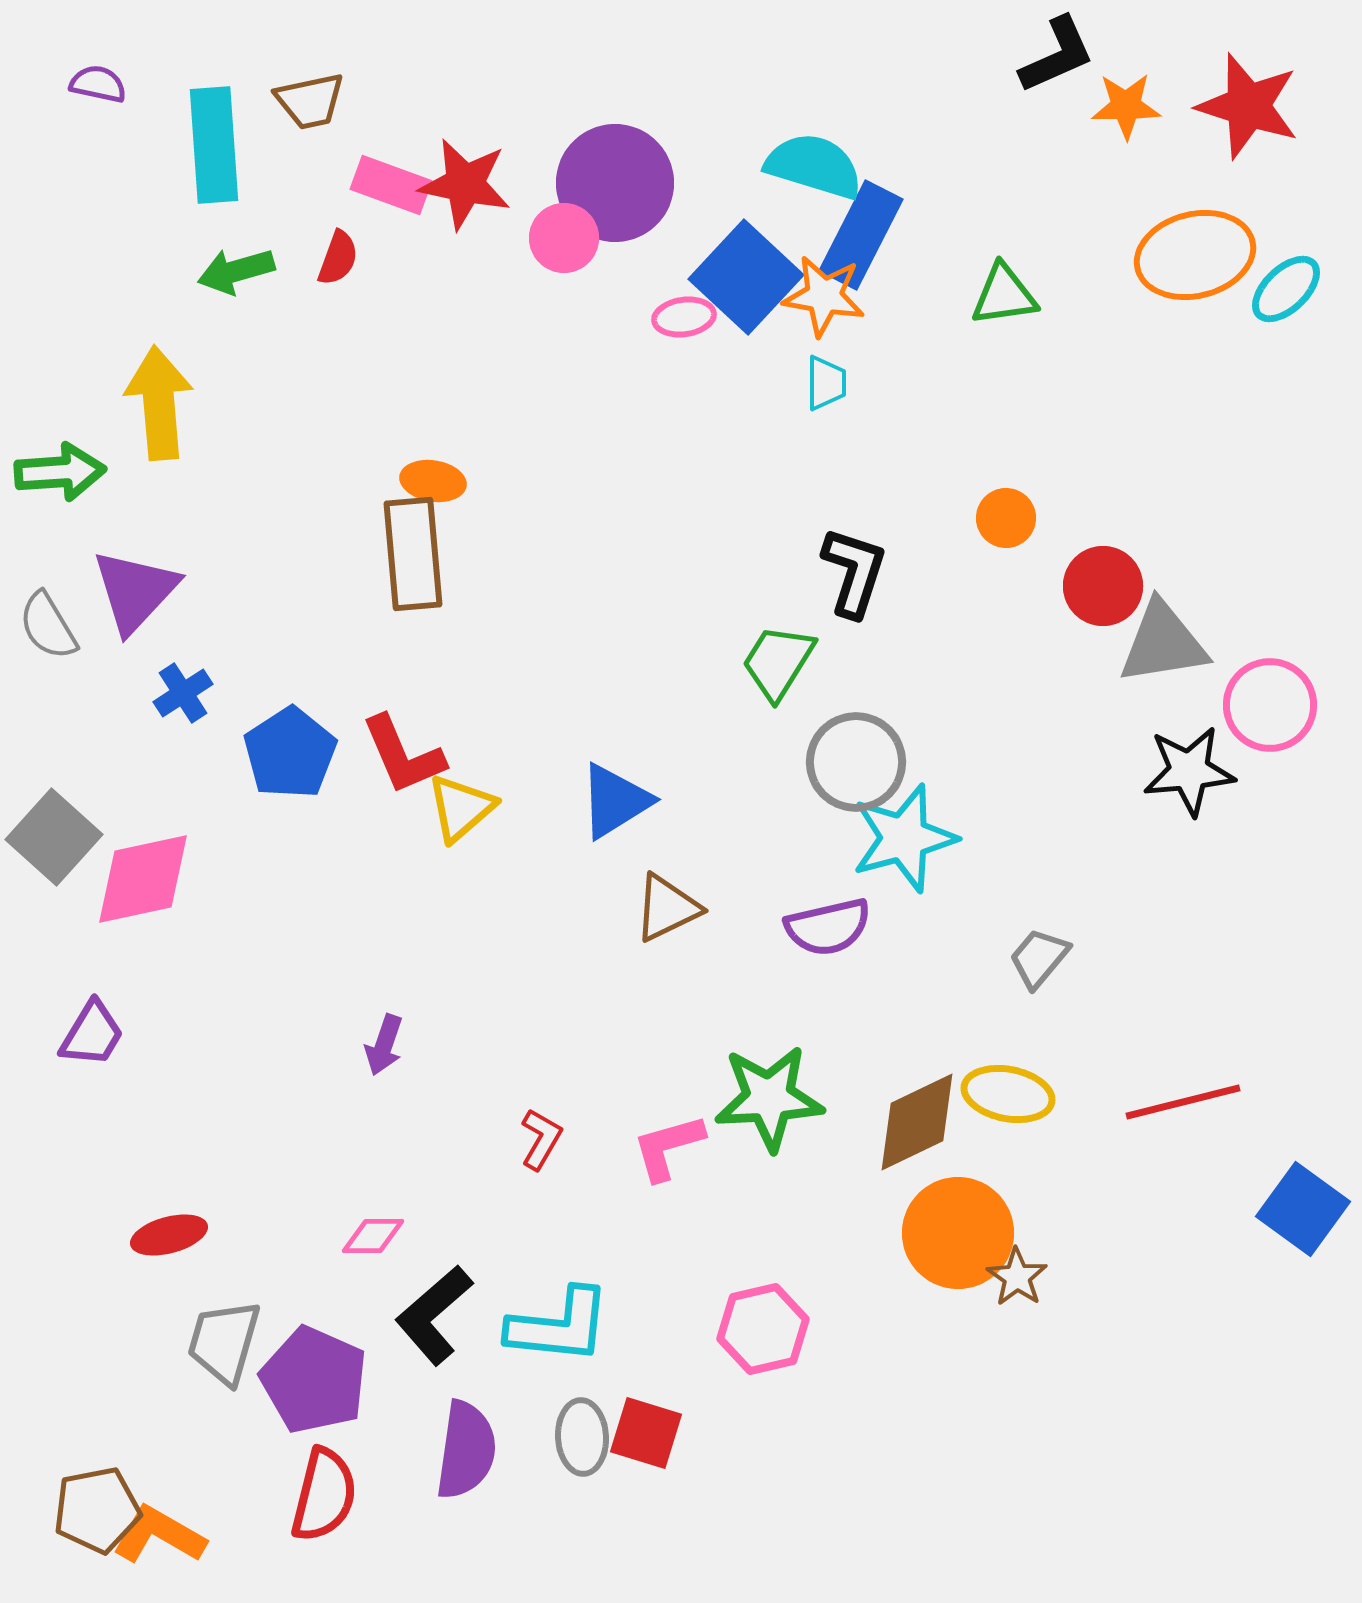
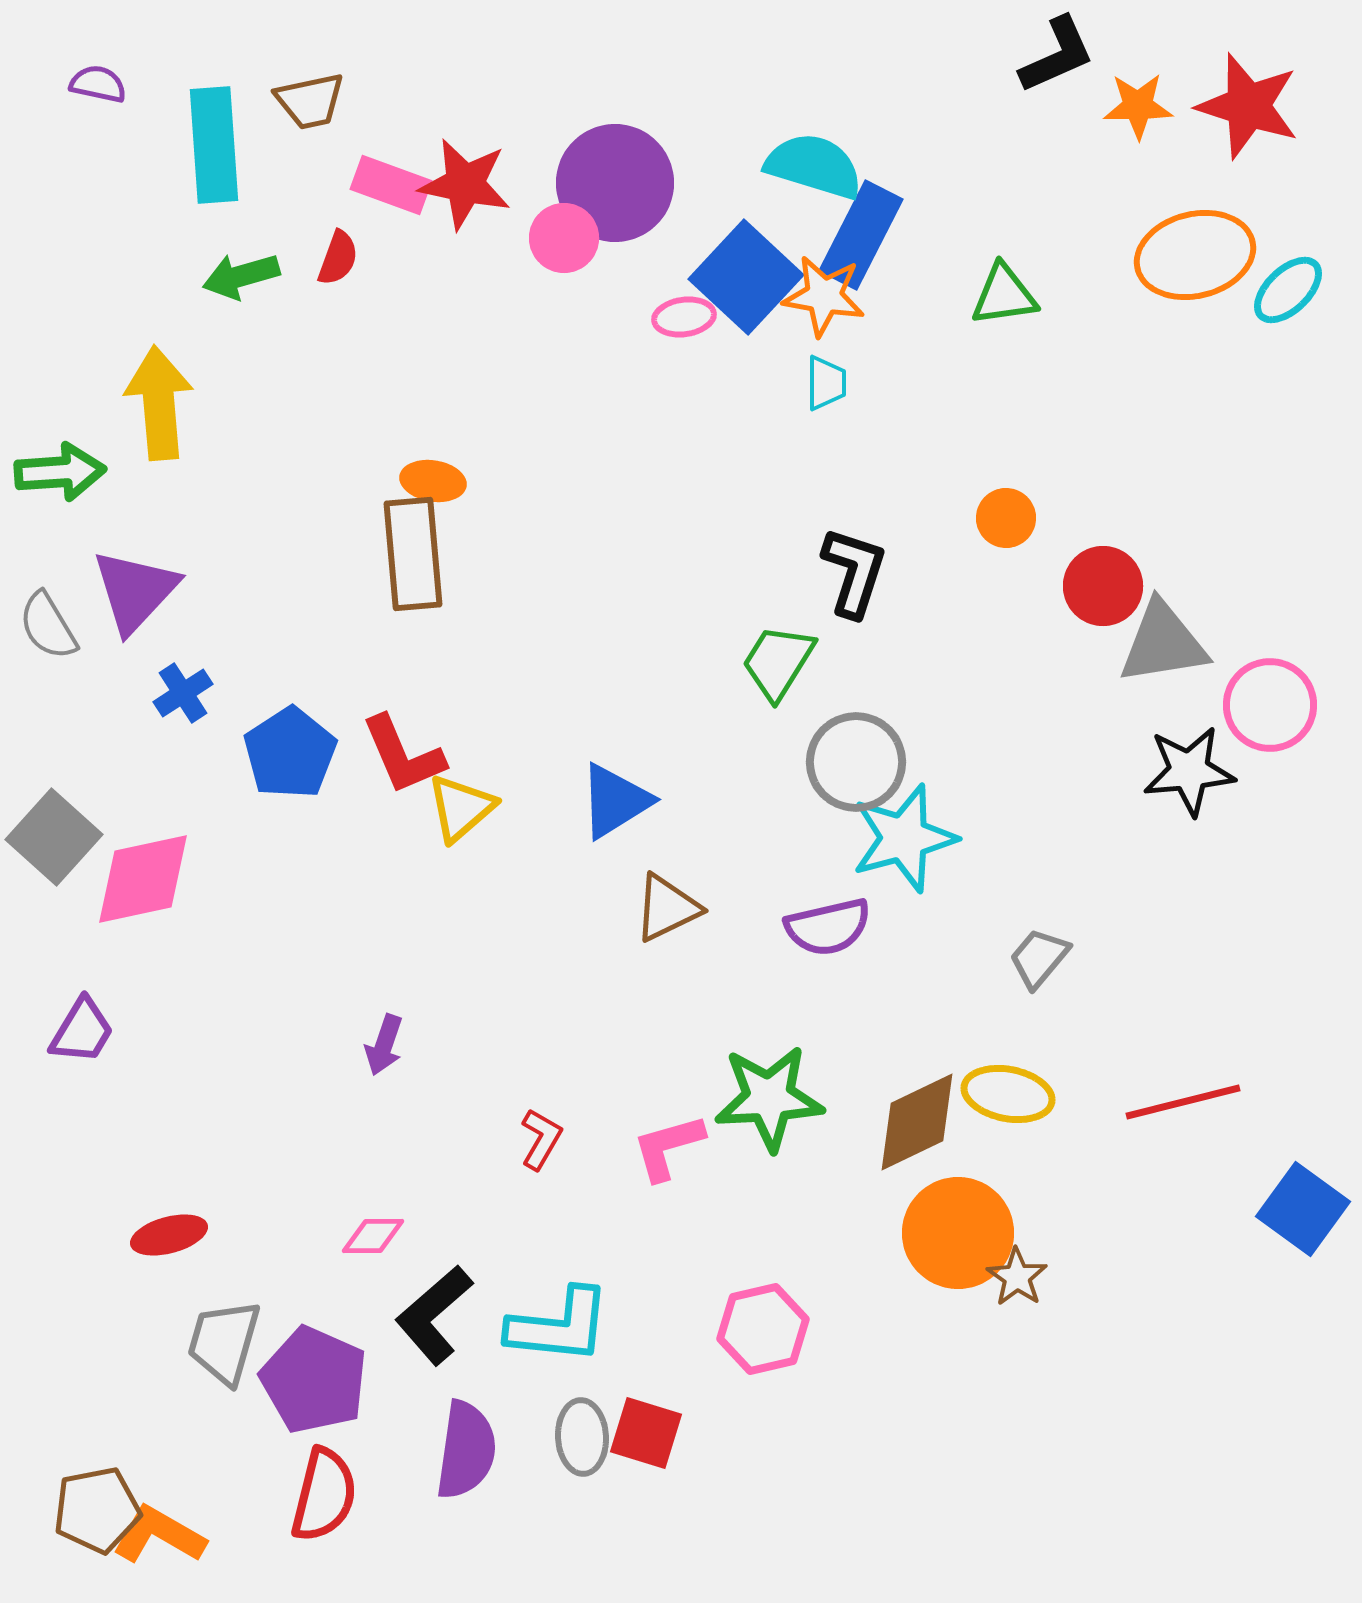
orange star at (1126, 106): moved 12 px right
green arrow at (236, 271): moved 5 px right, 5 px down
cyan ellipse at (1286, 289): moved 2 px right, 1 px down
purple trapezoid at (92, 1034): moved 10 px left, 3 px up
